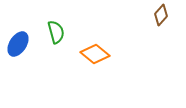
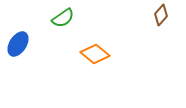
green semicircle: moved 7 px right, 14 px up; rotated 70 degrees clockwise
